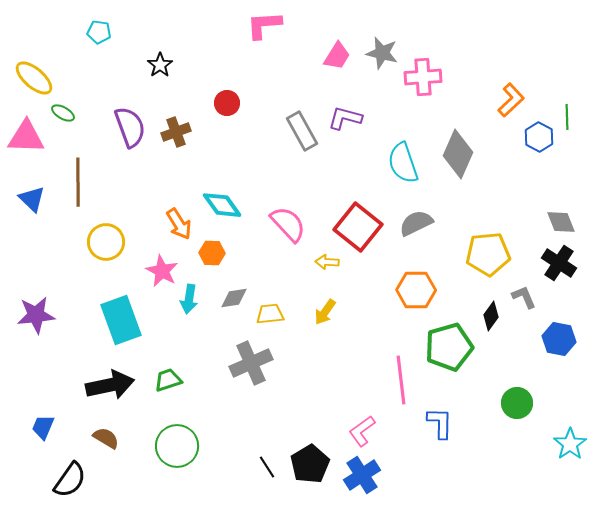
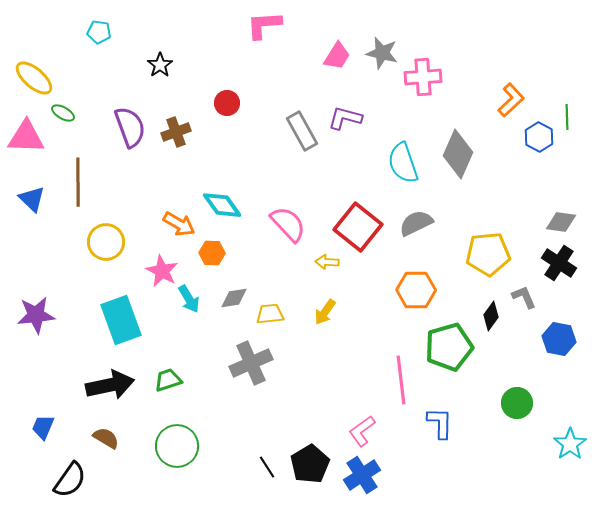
gray diamond at (561, 222): rotated 60 degrees counterclockwise
orange arrow at (179, 224): rotated 28 degrees counterclockwise
cyan arrow at (189, 299): rotated 40 degrees counterclockwise
